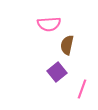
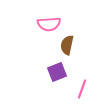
purple square: rotated 18 degrees clockwise
